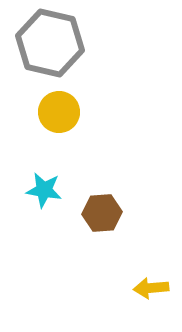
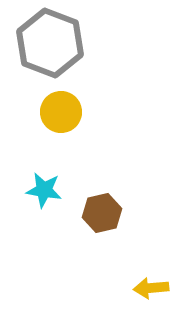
gray hexagon: rotated 8 degrees clockwise
yellow circle: moved 2 px right
brown hexagon: rotated 9 degrees counterclockwise
